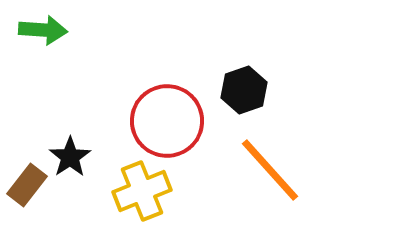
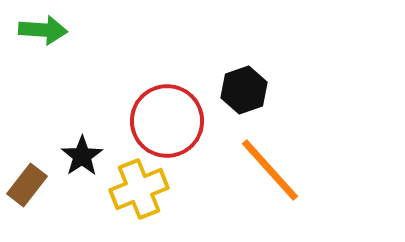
black star: moved 12 px right, 1 px up
yellow cross: moved 3 px left, 2 px up
